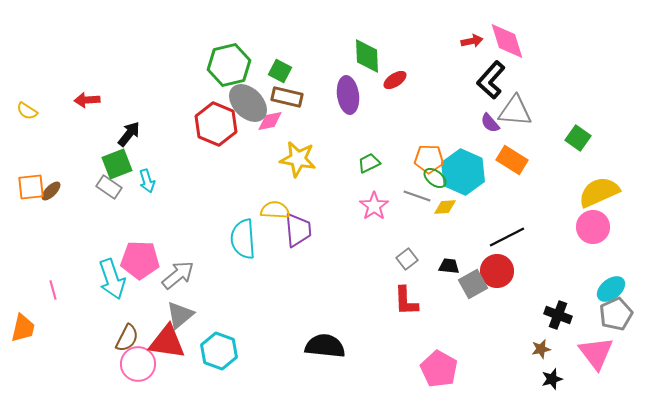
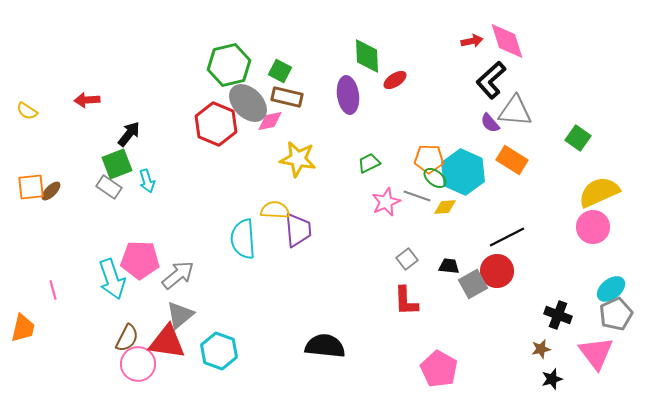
black L-shape at (491, 80): rotated 6 degrees clockwise
pink star at (374, 206): moved 12 px right, 4 px up; rotated 12 degrees clockwise
